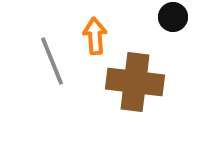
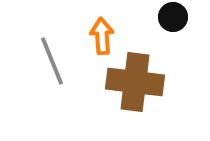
orange arrow: moved 7 px right
